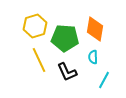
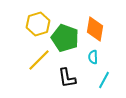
yellow hexagon: moved 3 px right, 2 px up
green pentagon: rotated 16 degrees clockwise
yellow line: rotated 70 degrees clockwise
black L-shape: moved 6 px down; rotated 15 degrees clockwise
